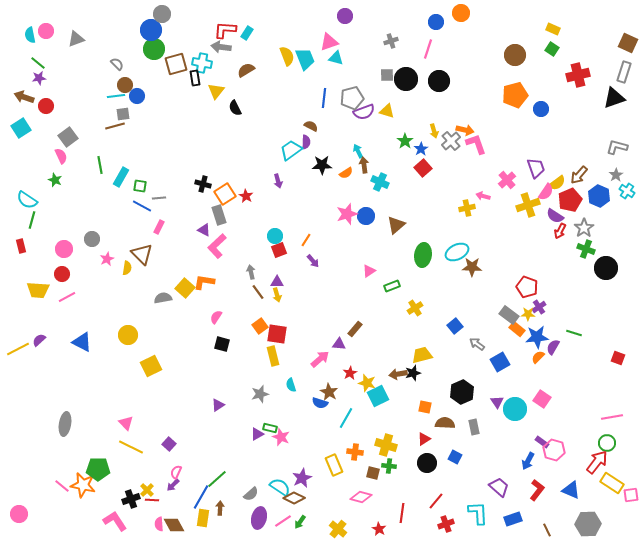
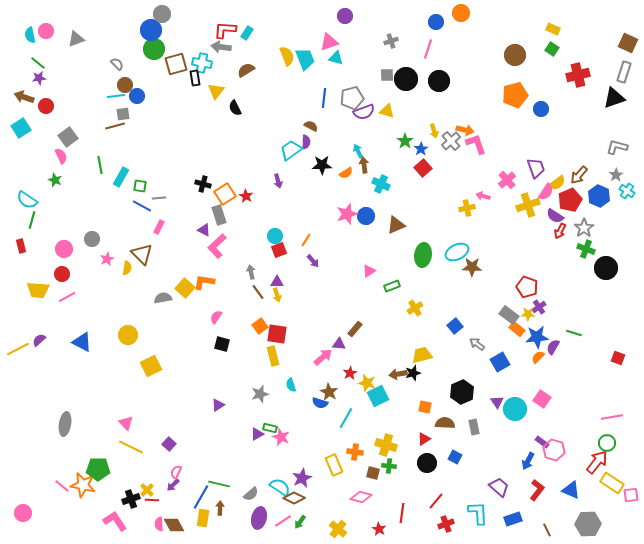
cyan cross at (380, 182): moved 1 px right, 2 px down
brown triangle at (396, 225): rotated 18 degrees clockwise
pink arrow at (320, 359): moved 3 px right, 2 px up
green line at (217, 479): moved 2 px right, 5 px down; rotated 55 degrees clockwise
pink circle at (19, 514): moved 4 px right, 1 px up
